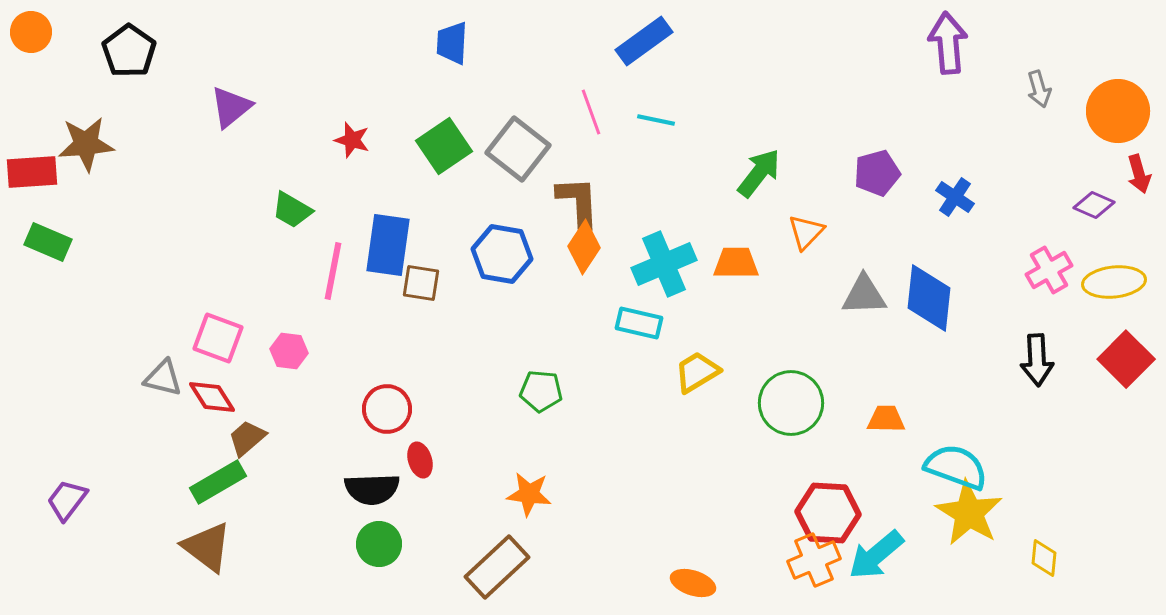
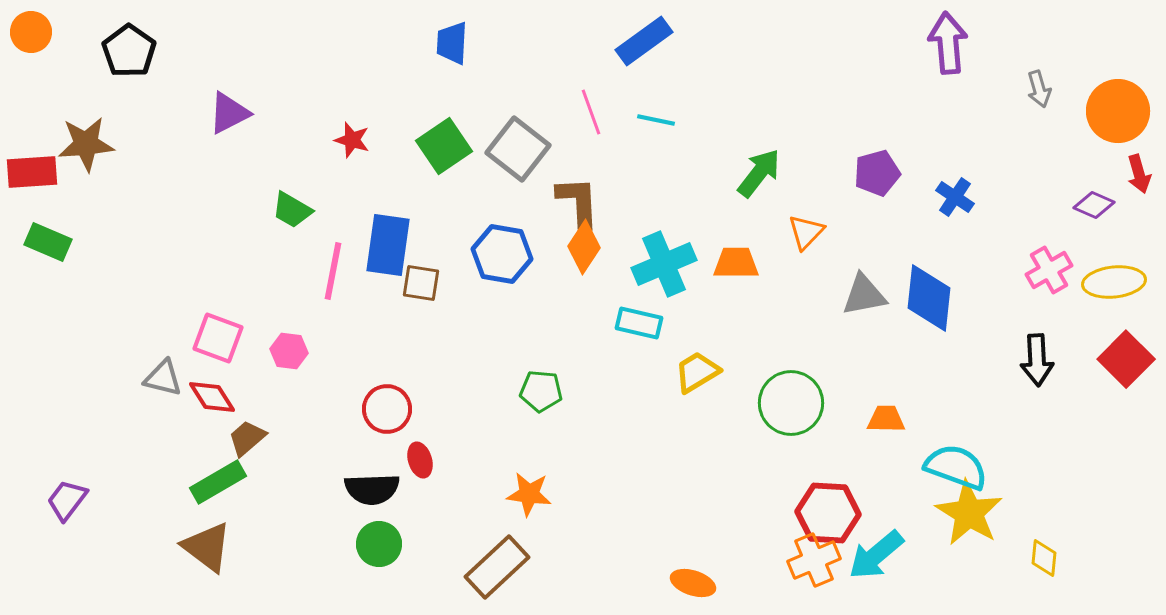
purple triangle at (231, 107): moved 2 px left, 6 px down; rotated 12 degrees clockwise
gray triangle at (864, 295): rotated 9 degrees counterclockwise
